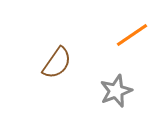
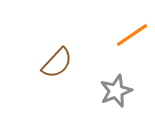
brown semicircle: rotated 8 degrees clockwise
